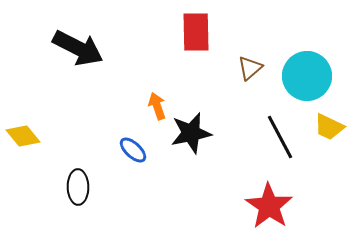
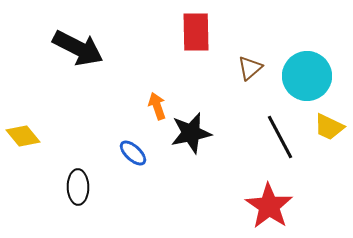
blue ellipse: moved 3 px down
